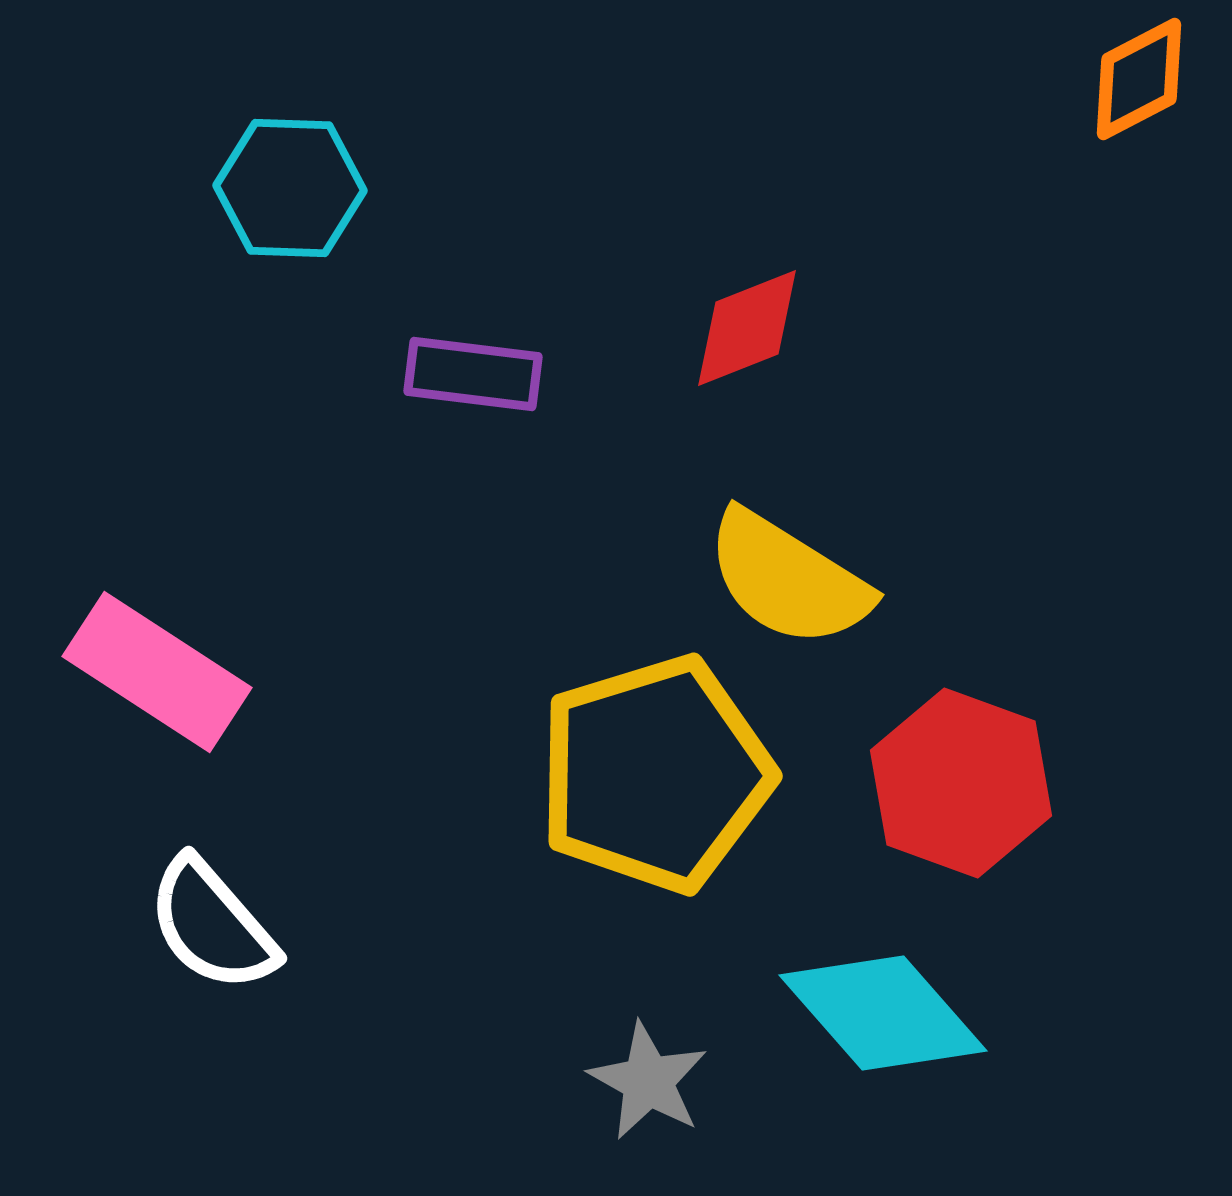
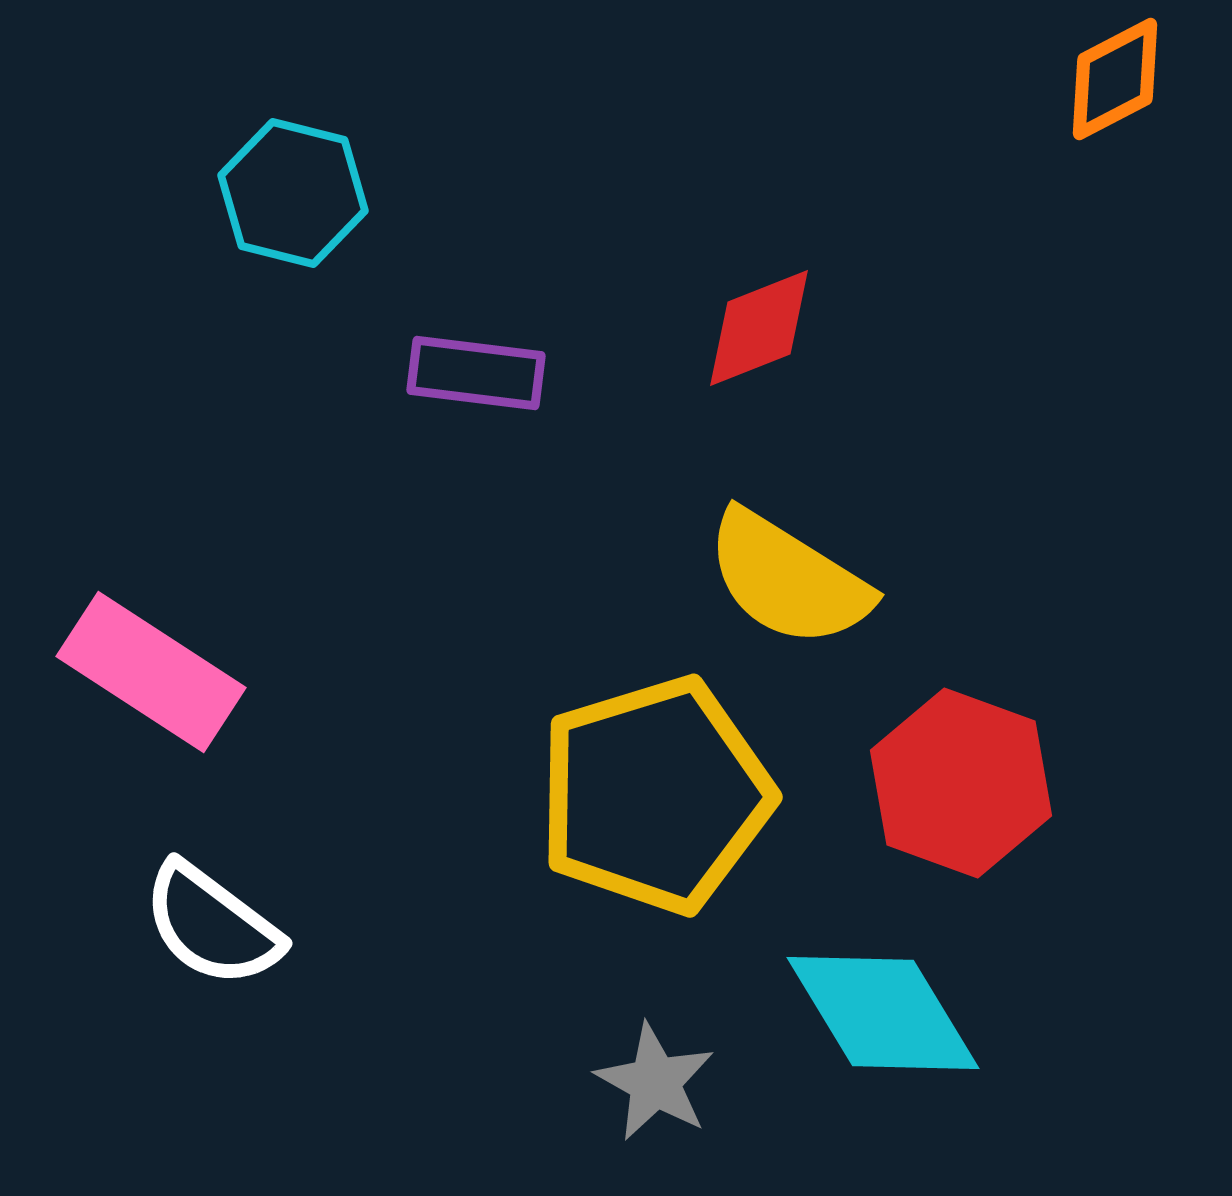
orange diamond: moved 24 px left
cyan hexagon: moved 3 px right, 5 px down; rotated 12 degrees clockwise
red diamond: moved 12 px right
purple rectangle: moved 3 px right, 1 px up
pink rectangle: moved 6 px left
yellow pentagon: moved 21 px down
white semicircle: rotated 12 degrees counterclockwise
cyan diamond: rotated 10 degrees clockwise
gray star: moved 7 px right, 1 px down
